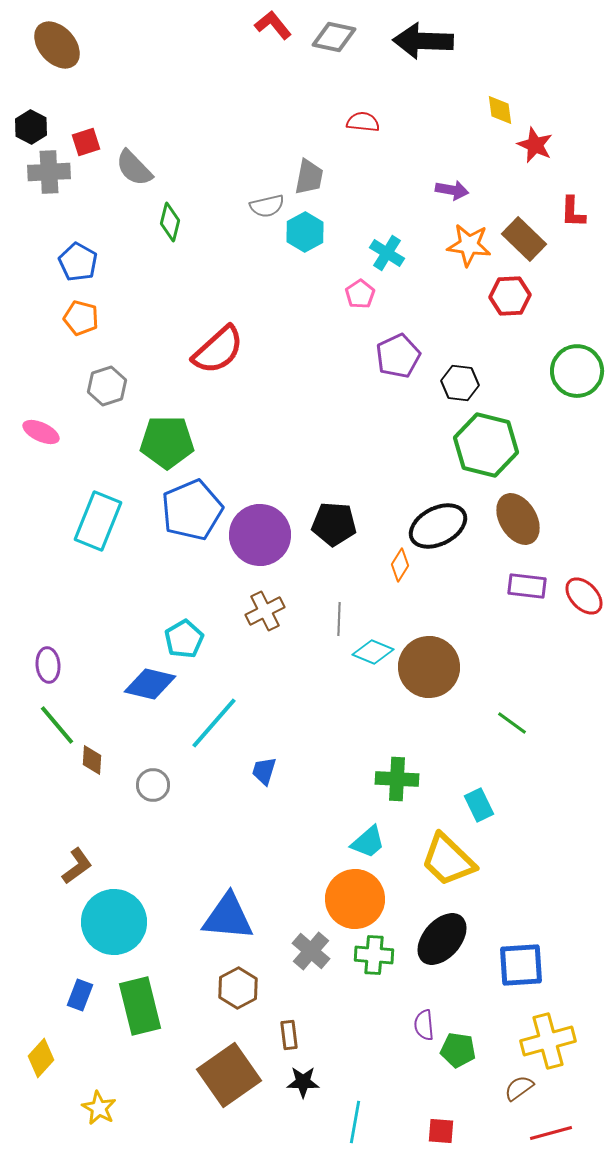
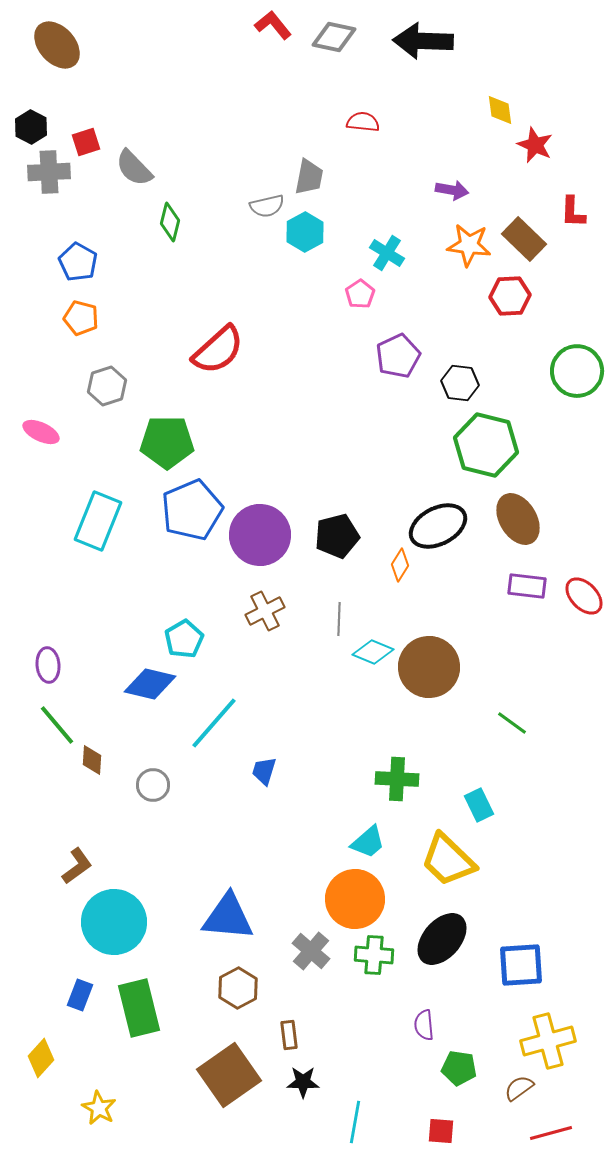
black pentagon at (334, 524): moved 3 px right, 12 px down; rotated 18 degrees counterclockwise
green rectangle at (140, 1006): moved 1 px left, 2 px down
green pentagon at (458, 1050): moved 1 px right, 18 px down
